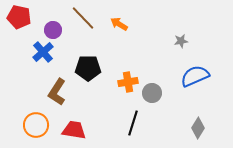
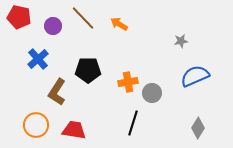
purple circle: moved 4 px up
blue cross: moved 5 px left, 7 px down
black pentagon: moved 2 px down
